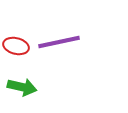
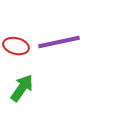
green arrow: moved 1 px down; rotated 68 degrees counterclockwise
